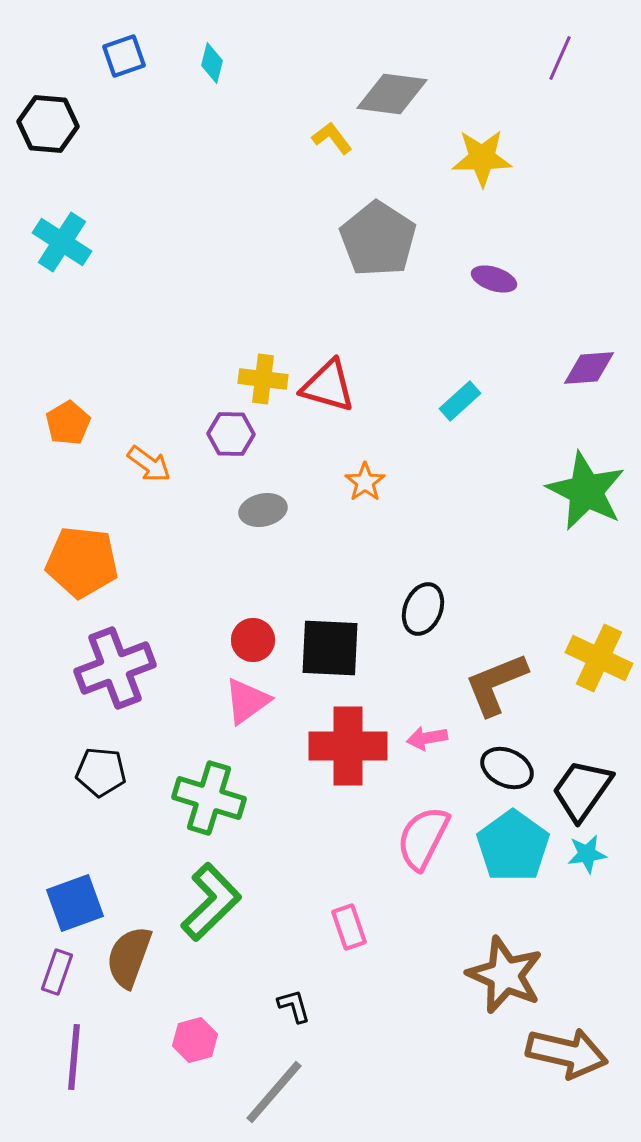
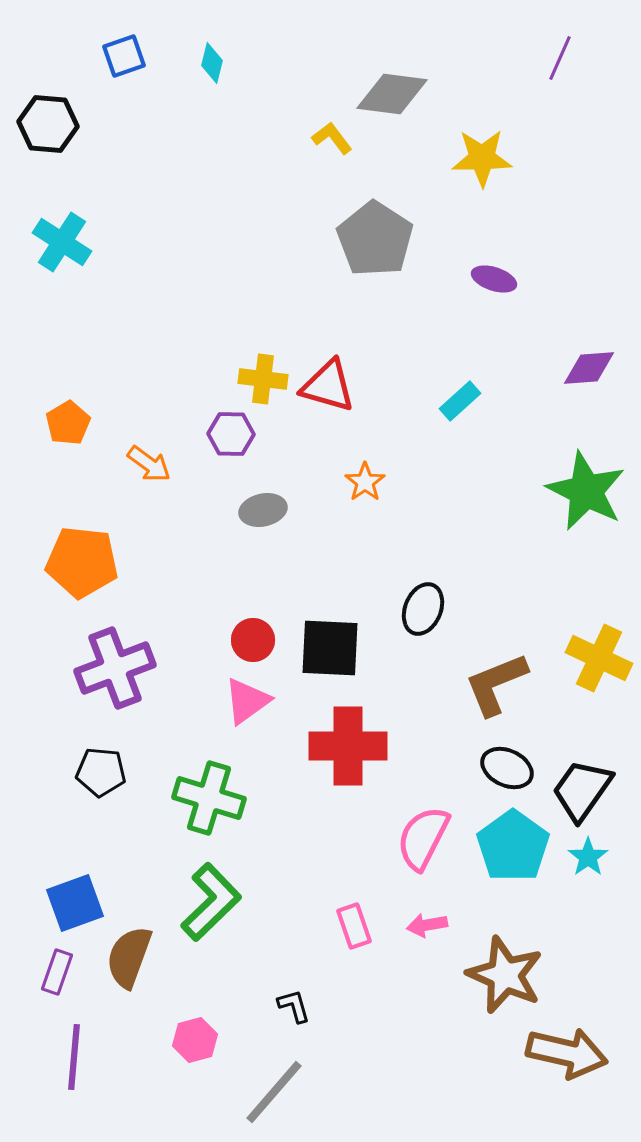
gray pentagon at (378, 239): moved 3 px left
pink arrow at (427, 738): moved 187 px down
cyan star at (587, 854): moved 1 px right, 3 px down; rotated 27 degrees counterclockwise
pink rectangle at (349, 927): moved 5 px right, 1 px up
